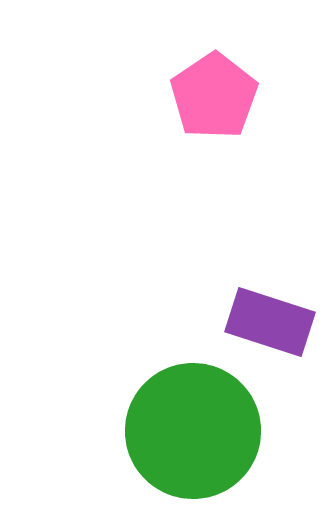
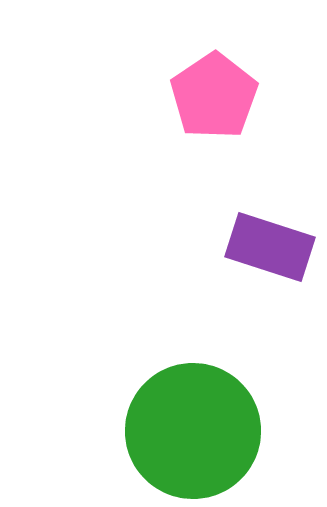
purple rectangle: moved 75 px up
